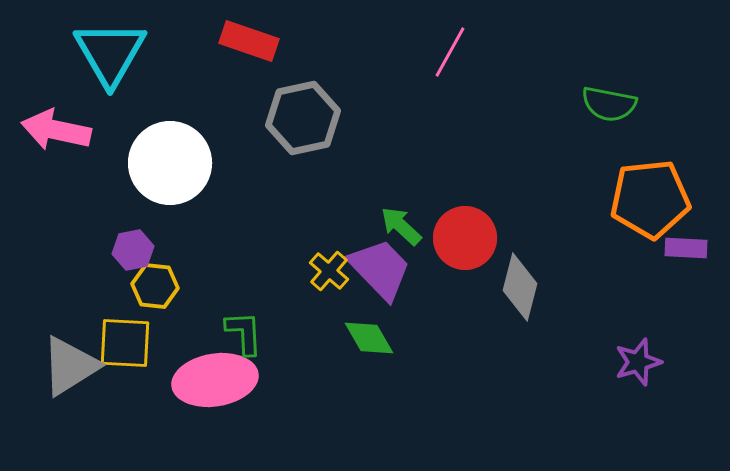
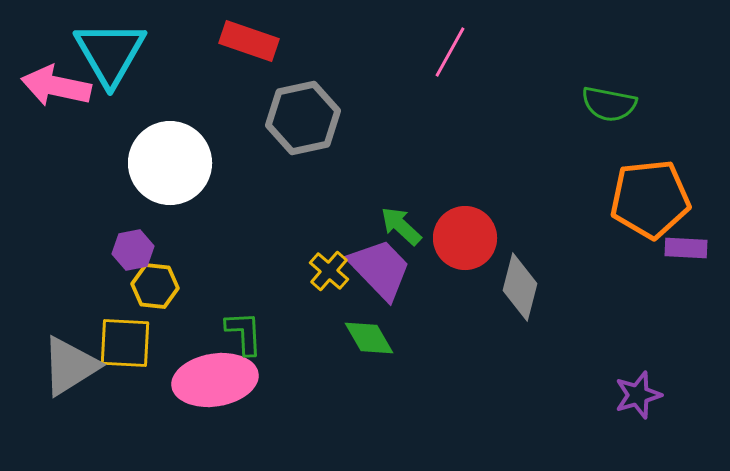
pink arrow: moved 44 px up
purple star: moved 33 px down
